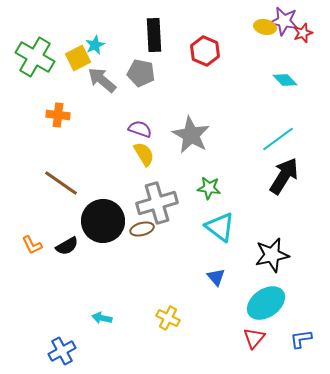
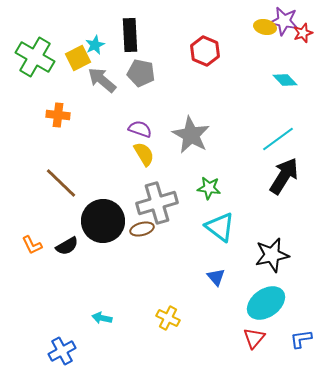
black rectangle: moved 24 px left
brown line: rotated 9 degrees clockwise
